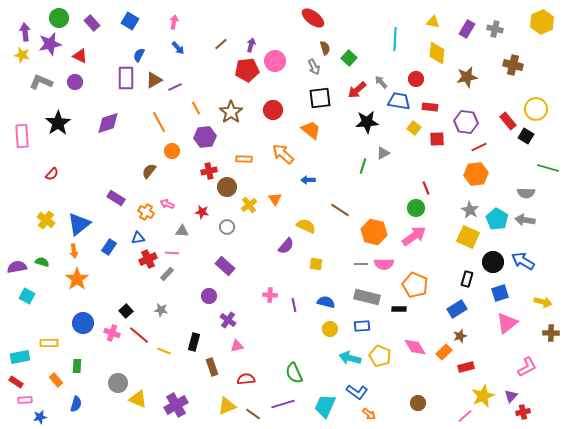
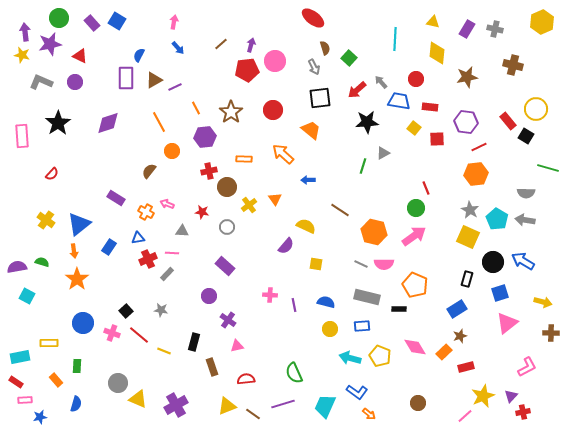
blue square at (130, 21): moved 13 px left
gray line at (361, 264): rotated 24 degrees clockwise
